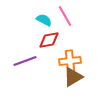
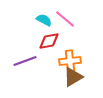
pink line: moved 3 px down; rotated 20 degrees counterclockwise
red diamond: moved 1 px down
